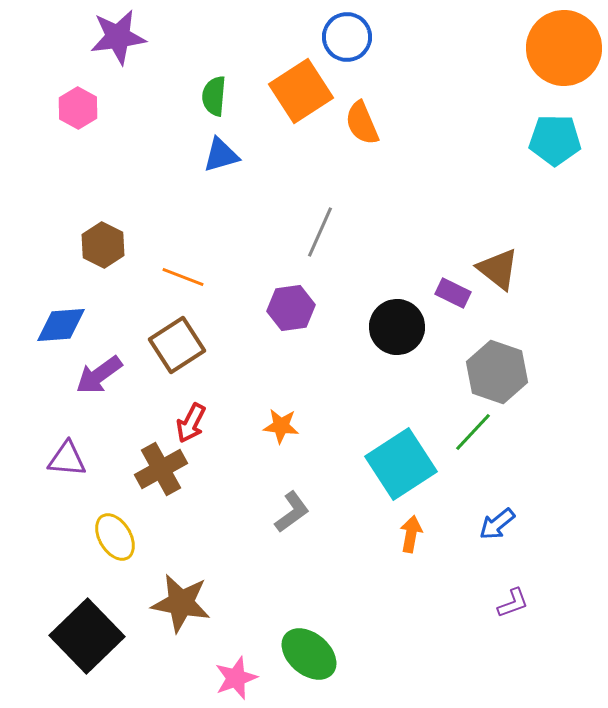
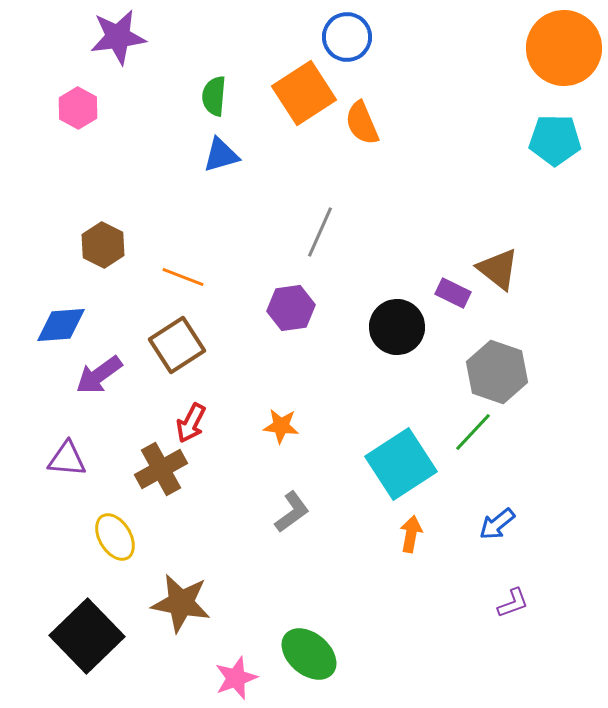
orange square: moved 3 px right, 2 px down
